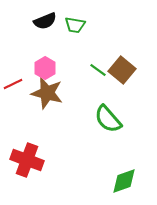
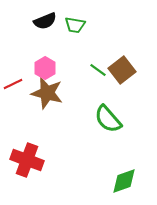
brown square: rotated 12 degrees clockwise
